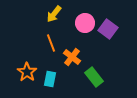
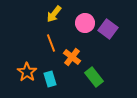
cyan rectangle: rotated 28 degrees counterclockwise
